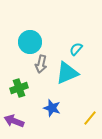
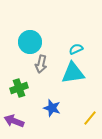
cyan semicircle: rotated 24 degrees clockwise
cyan triangle: moved 6 px right; rotated 15 degrees clockwise
